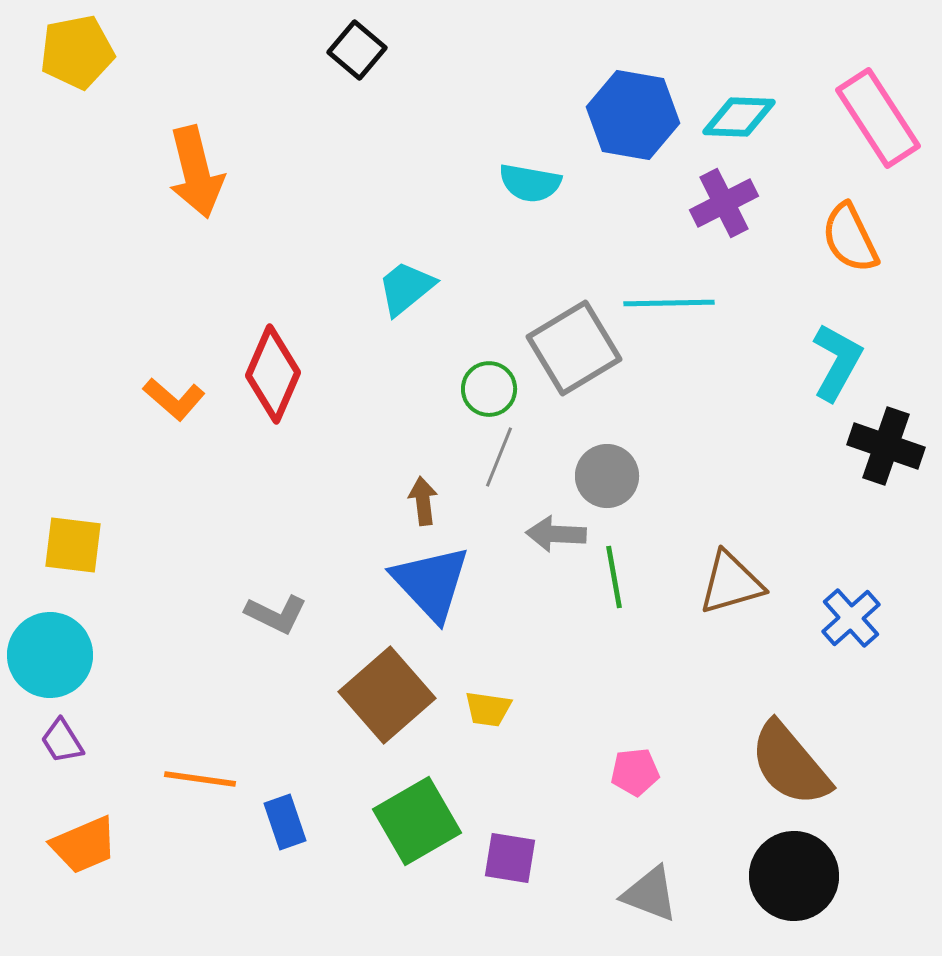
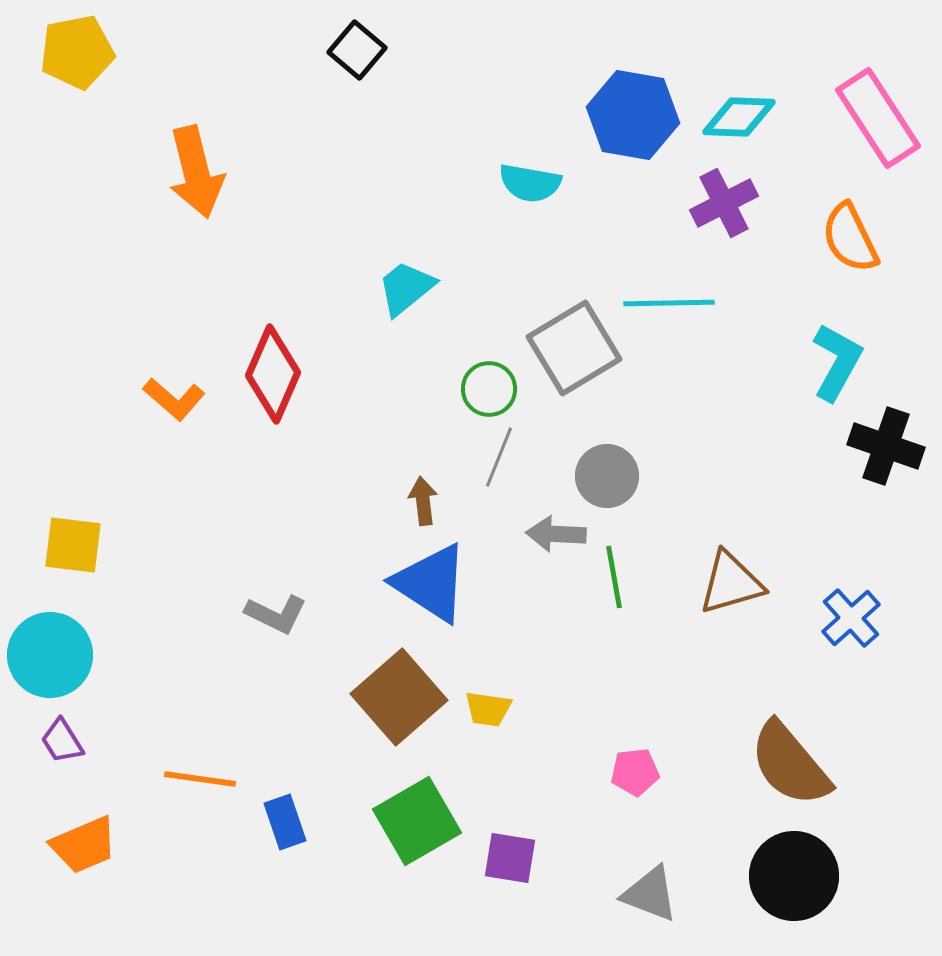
blue triangle: rotated 14 degrees counterclockwise
brown square: moved 12 px right, 2 px down
